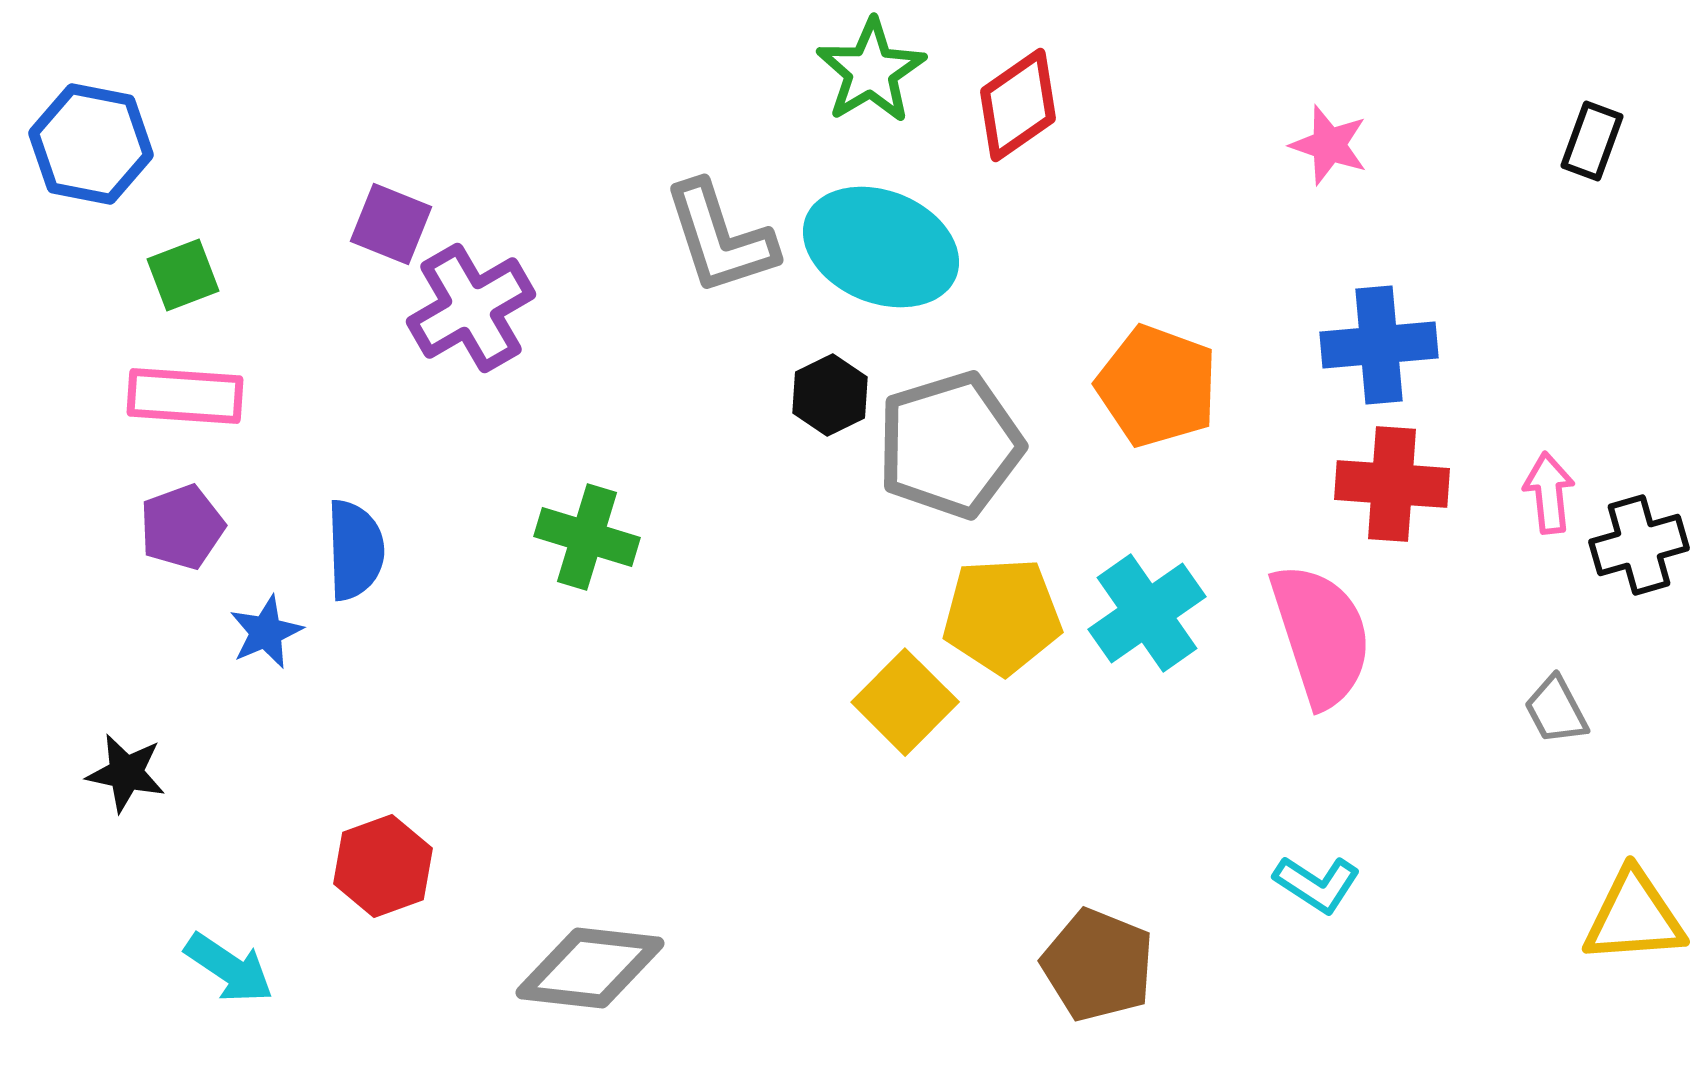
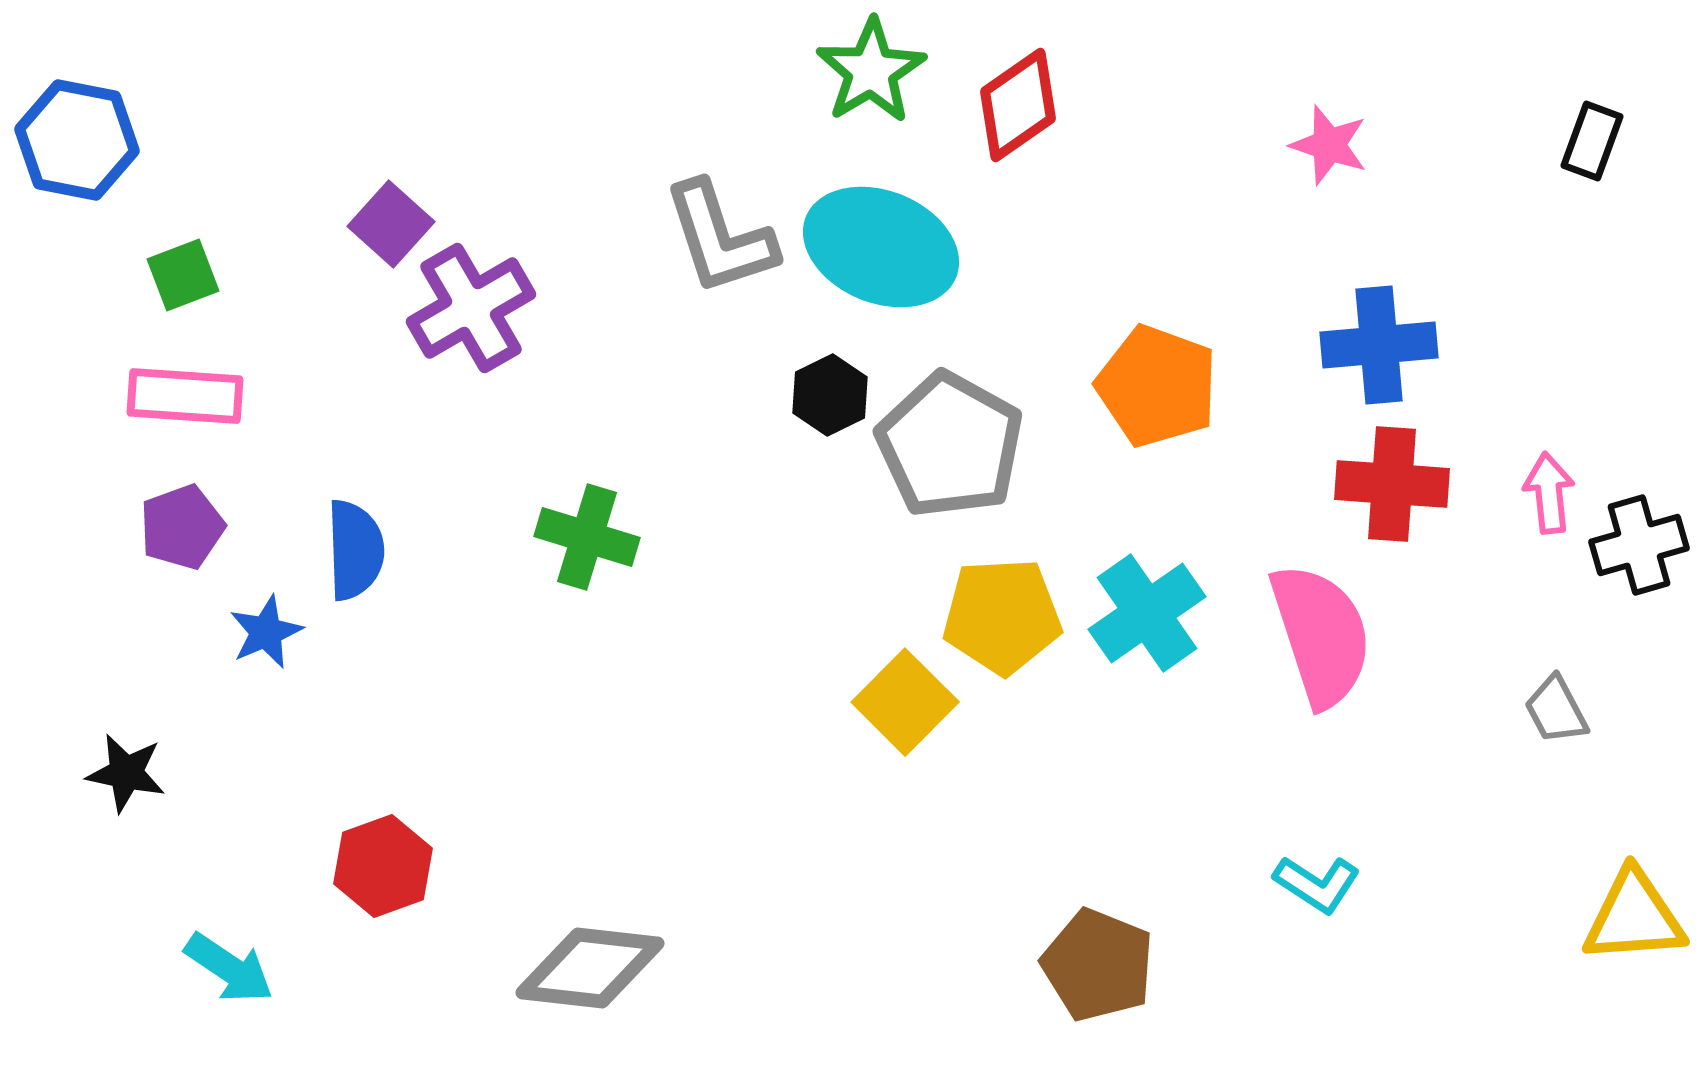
blue hexagon: moved 14 px left, 4 px up
purple square: rotated 20 degrees clockwise
gray pentagon: rotated 26 degrees counterclockwise
